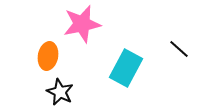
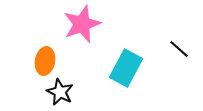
pink star: rotated 9 degrees counterclockwise
orange ellipse: moved 3 px left, 5 px down
